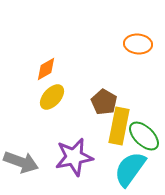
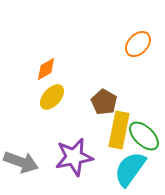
orange ellipse: rotated 52 degrees counterclockwise
yellow rectangle: moved 4 px down
